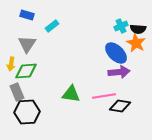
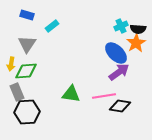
orange star: rotated 12 degrees clockwise
purple arrow: rotated 30 degrees counterclockwise
